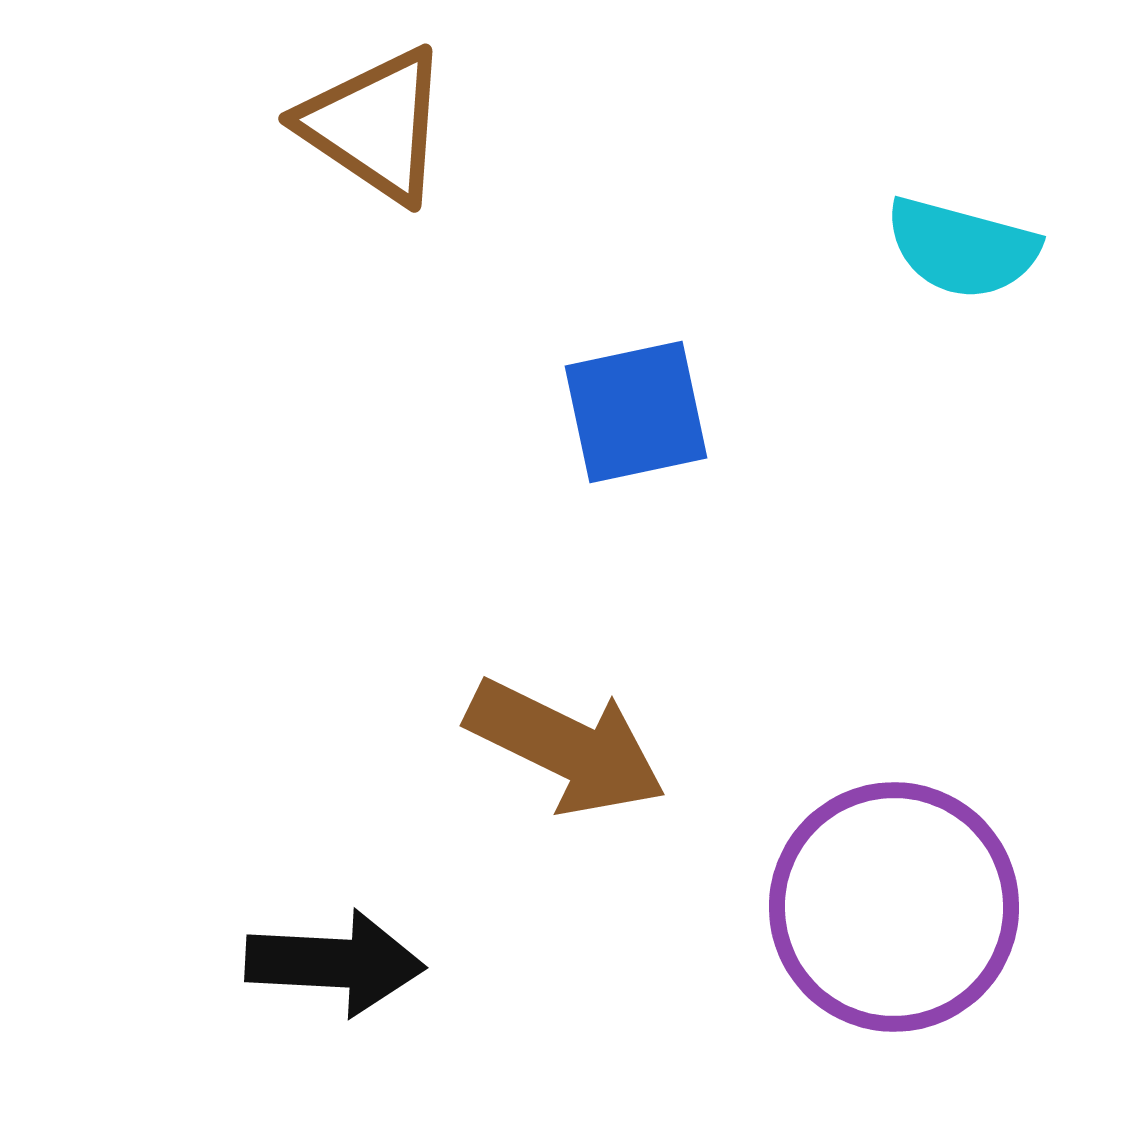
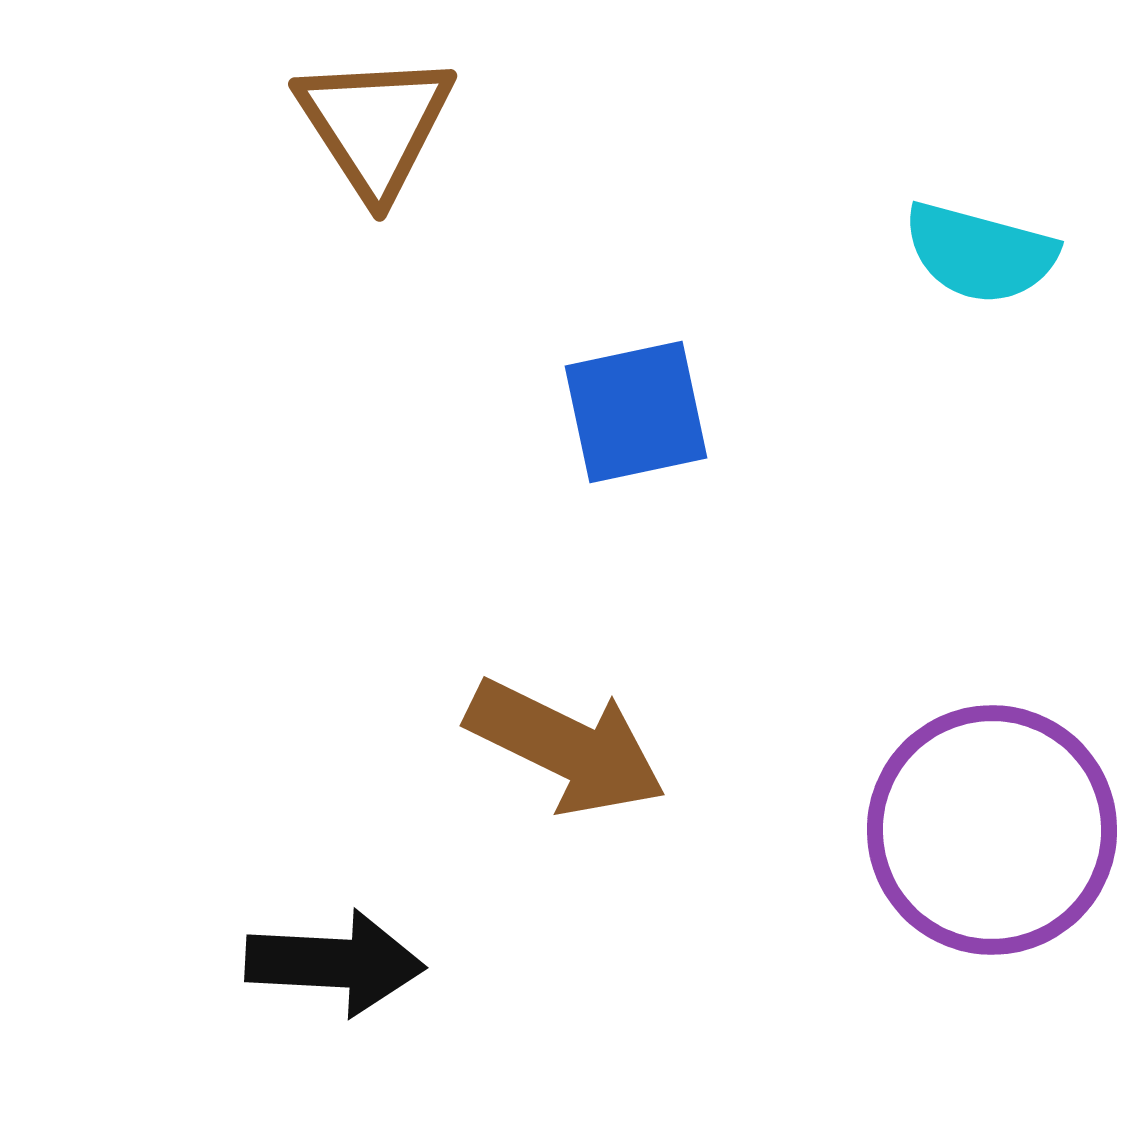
brown triangle: rotated 23 degrees clockwise
cyan semicircle: moved 18 px right, 5 px down
purple circle: moved 98 px right, 77 px up
